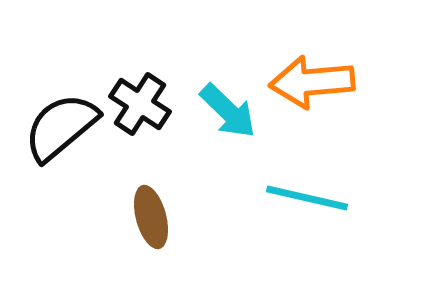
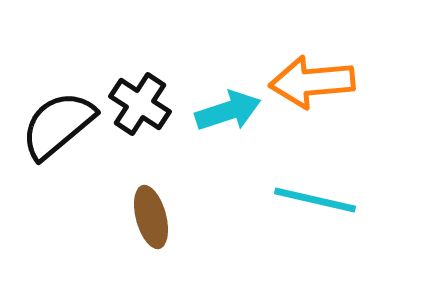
cyan arrow: rotated 62 degrees counterclockwise
black semicircle: moved 3 px left, 2 px up
cyan line: moved 8 px right, 2 px down
